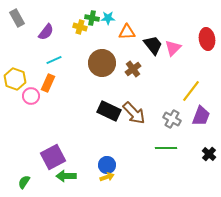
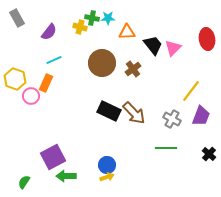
purple semicircle: moved 3 px right
orange rectangle: moved 2 px left
